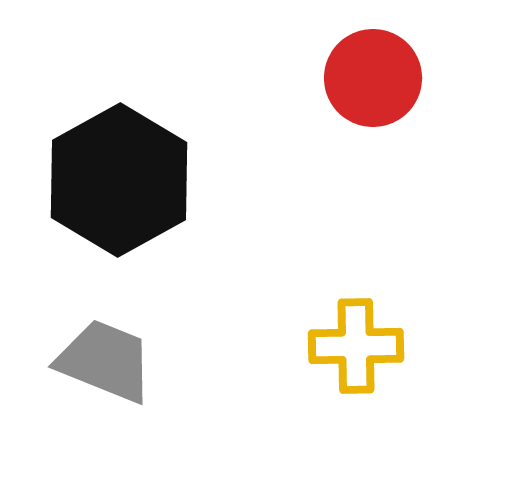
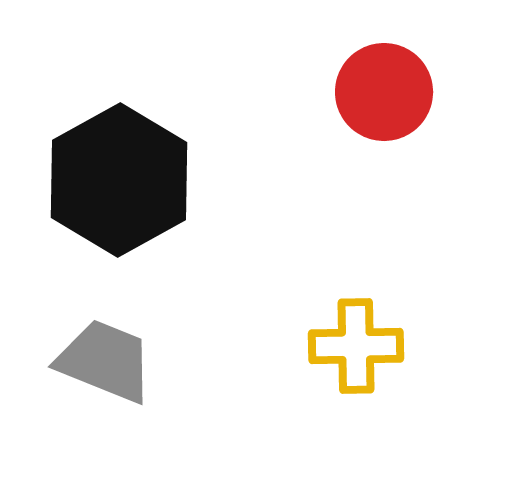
red circle: moved 11 px right, 14 px down
